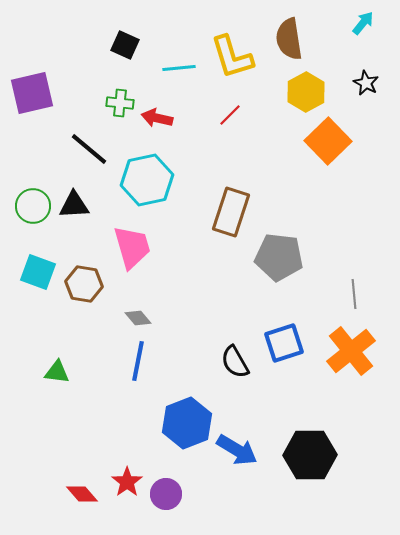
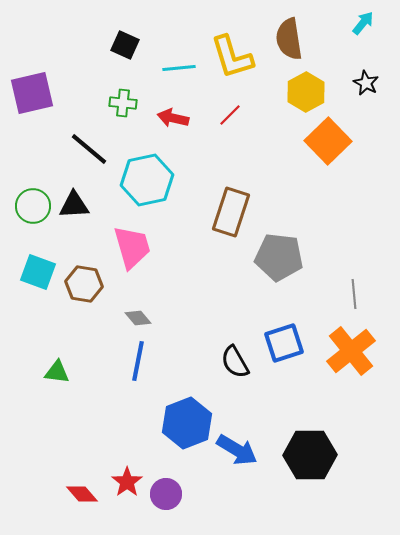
green cross: moved 3 px right
red arrow: moved 16 px right
